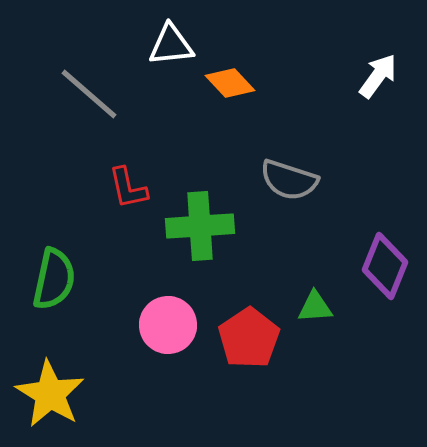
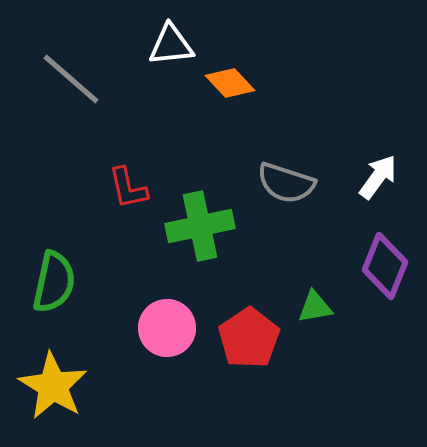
white arrow: moved 101 px down
gray line: moved 18 px left, 15 px up
gray semicircle: moved 3 px left, 3 px down
green cross: rotated 8 degrees counterclockwise
green semicircle: moved 3 px down
green triangle: rotated 6 degrees counterclockwise
pink circle: moved 1 px left, 3 px down
yellow star: moved 3 px right, 8 px up
